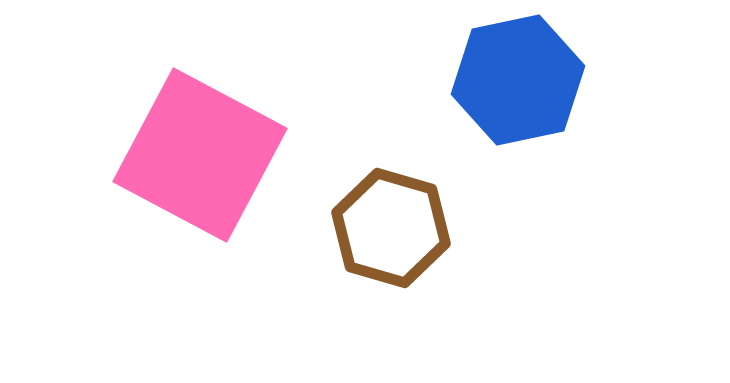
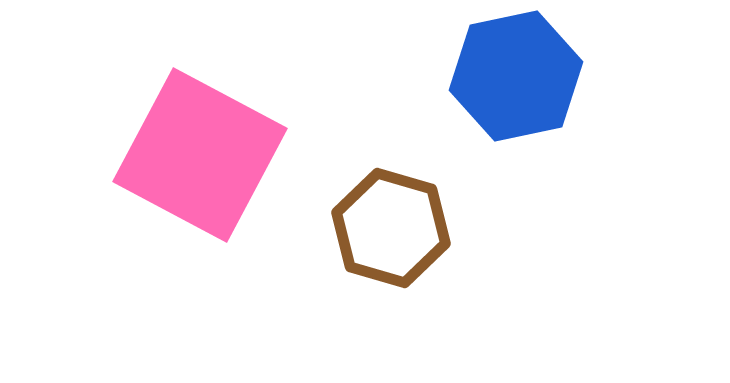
blue hexagon: moved 2 px left, 4 px up
